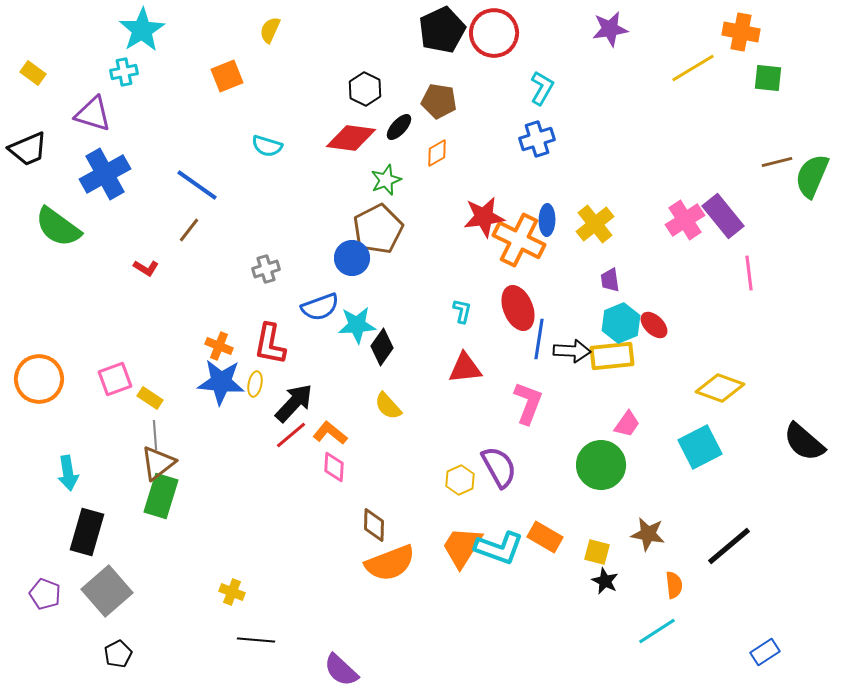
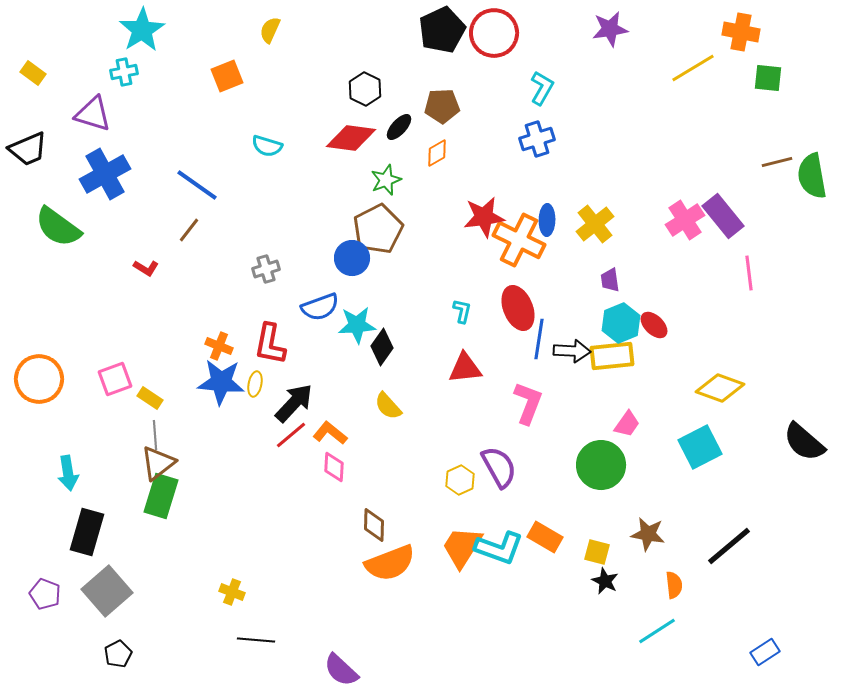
brown pentagon at (439, 101): moved 3 px right, 5 px down; rotated 12 degrees counterclockwise
green semicircle at (812, 176): rotated 33 degrees counterclockwise
